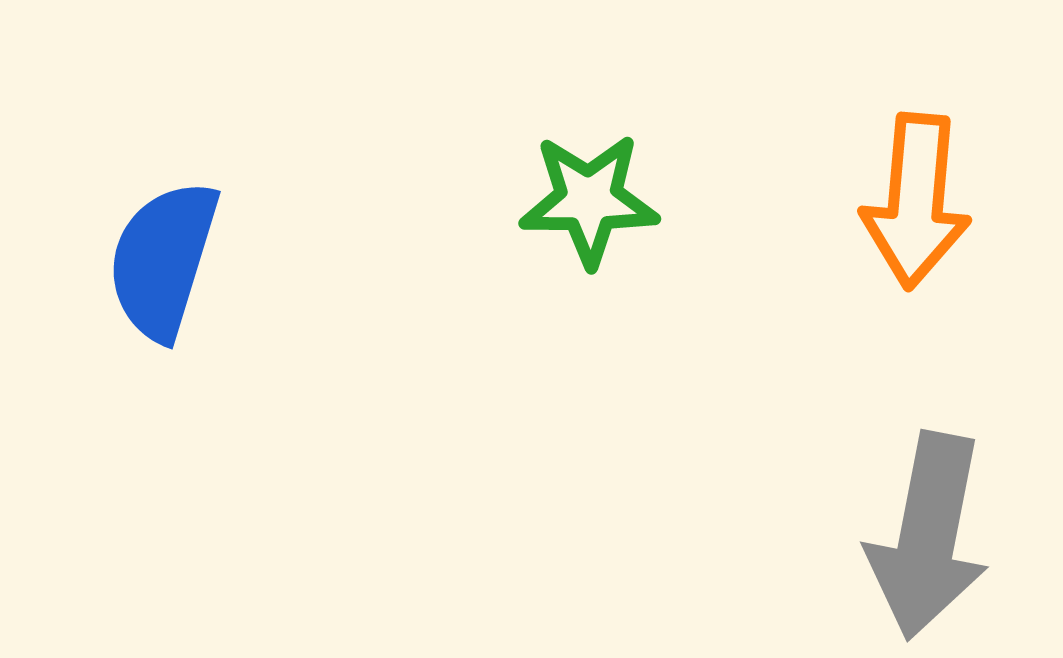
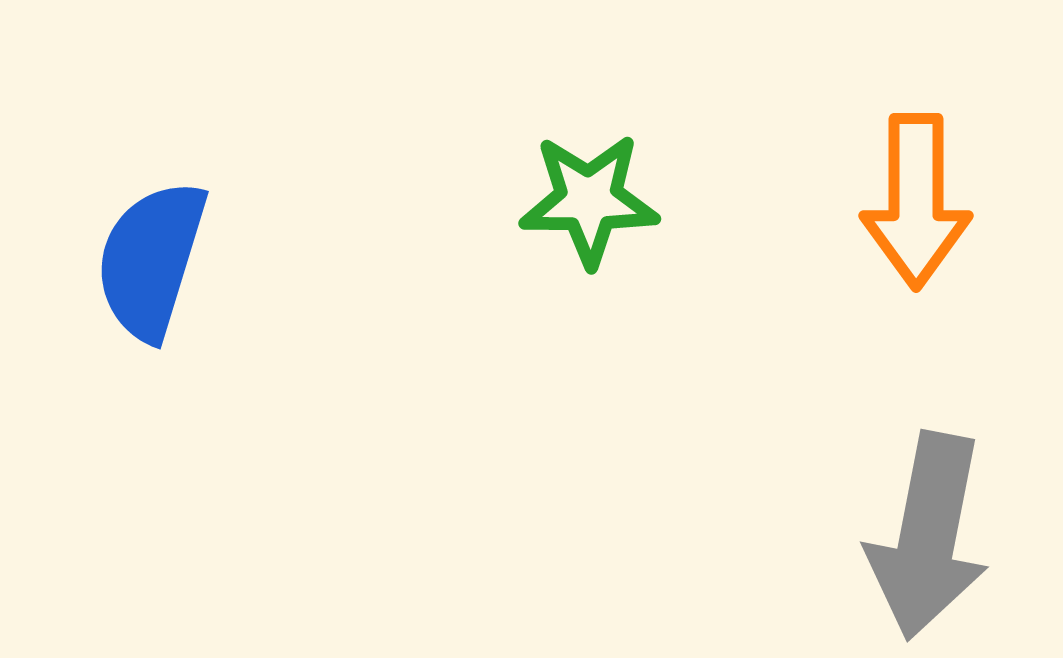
orange arrow: rotated 5 degrees counterclockwise
blue semicircle: moved 12 px left
